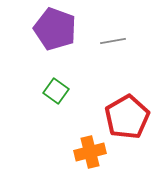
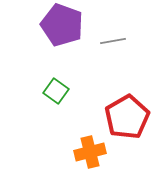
purple pentagon: moved 7 px right, 4 px up
